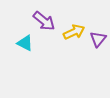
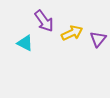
purple arrow: rotated 15 degrees clockwise
yellow arrow: moved 2 px left, 1 px down
